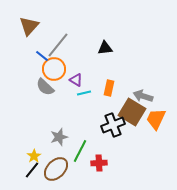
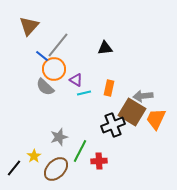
gray arrow: rotated 24 degrees counterclockwise
red cross: moved 2 px up
black line: moved 18 px left, 2 px up
